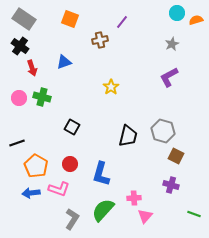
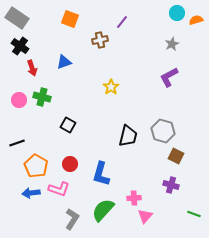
gray rectangle: moved 7 px left, 1 px up
pink circle: moved 2 px down
black square: moved 4 px left, 2 px up
